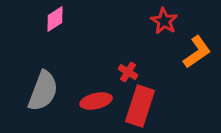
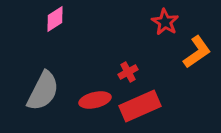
red star: moved 1 px right, 1 px down
red cross: rotated 30 degrees clockwise
gray semicircle: rotated 6 degrees clockwise
red ellipse: moved 1 px left, 1 px up
red rectangle: rotated 48 degrees clockwise
